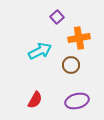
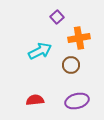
red semicircle: rotated 126 degrees counterclockwise
